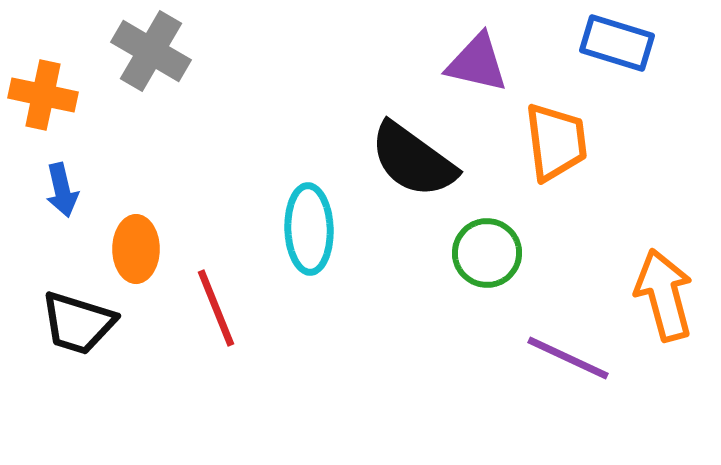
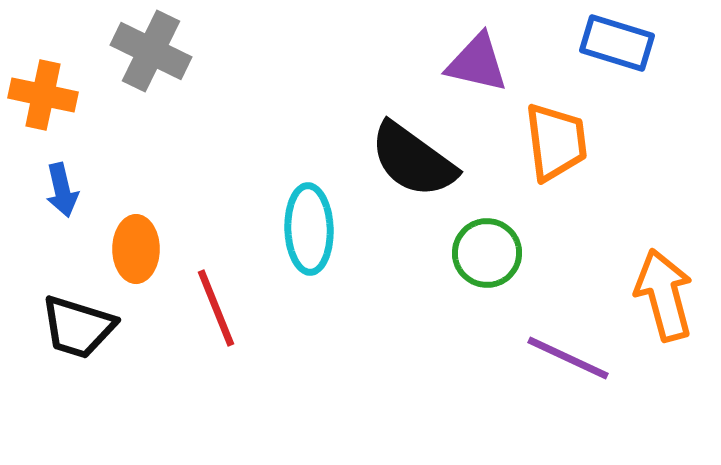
gray cross: rotated 4 degrees counterclockwise
black trapezoid: moved 4 px down
